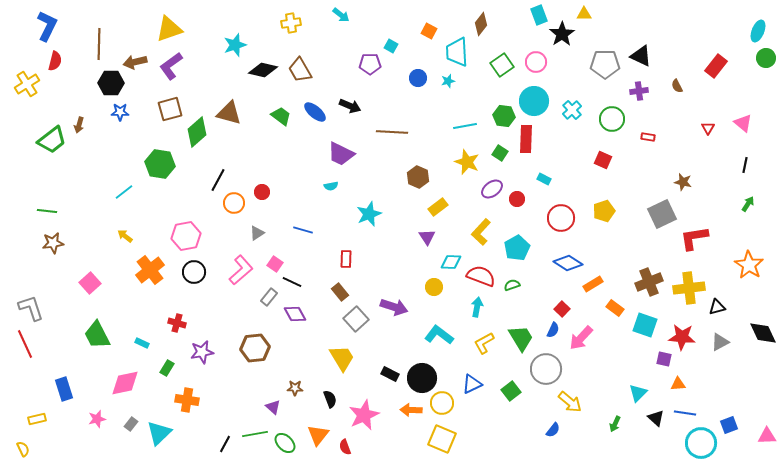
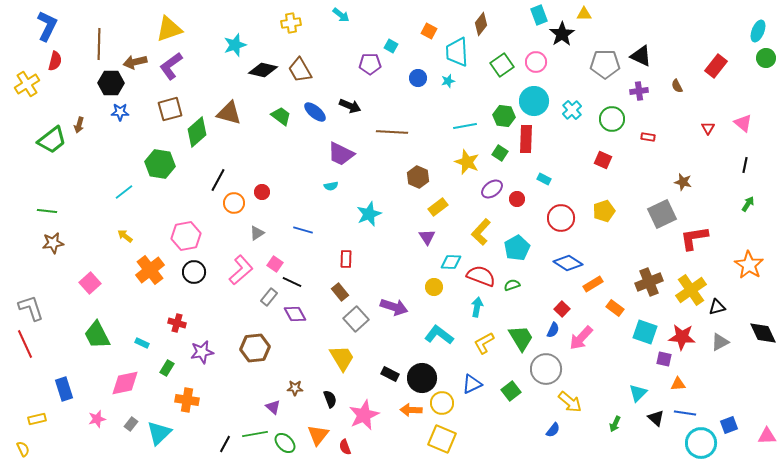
yellow cross at (689, 288): moved 2 px right, 2 px down; rotated 28 degrees counterclockwise
cyan square at (645, 325): moved 7 px down
